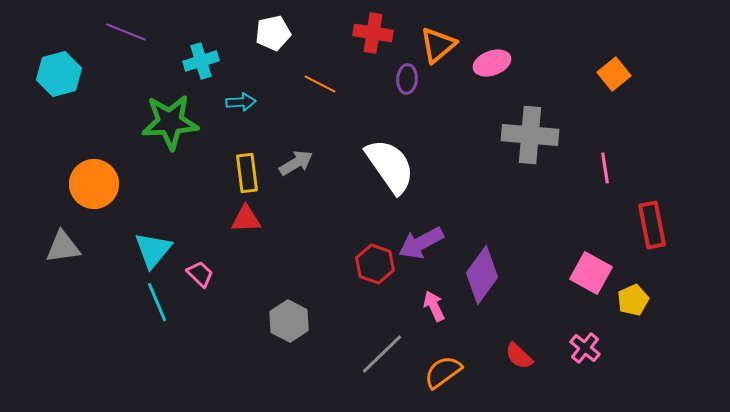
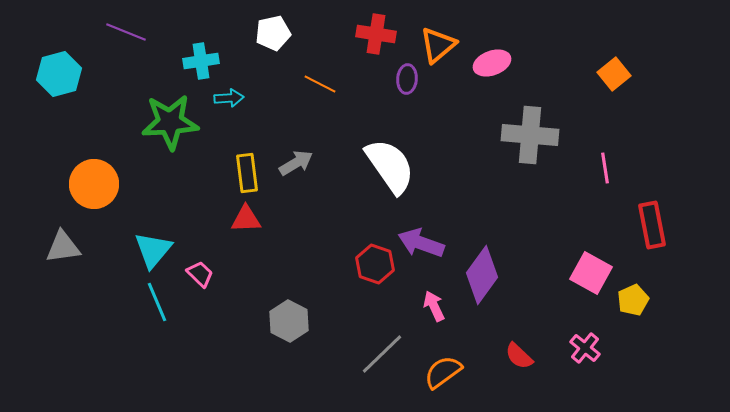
red cross: moved 3 px right, 1 px down
cyan cross: rotated 8 degrees clockwise
cyan arrow: moved 12 px left, 4 px up
purple arrow: rotated 48 degrees clockwise
